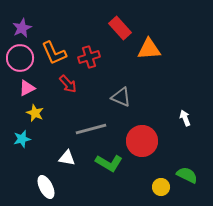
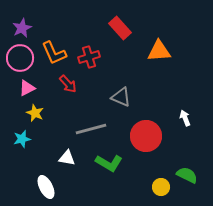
orange triangle: moved 10 px right, 2 px down
red circle: moved 4 px right, 5 px up
